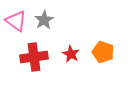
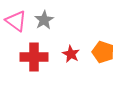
red cross: rotated 8 degrees clockwise
